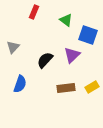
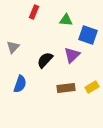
green triangle: rotated 32 degrees counterclockwise
